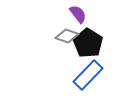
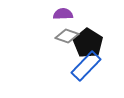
purple semicircle: moved 15 px left; rotated 54 degrees counterclockwise
blue rectangle: moved 2 px left, 9 px up
